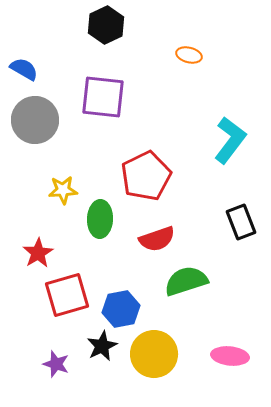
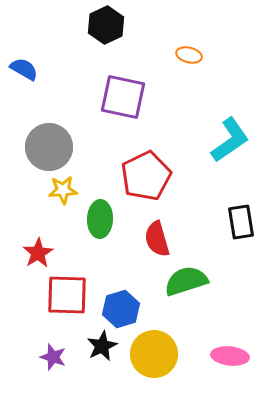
purple square: moved 20 px right; rotated 6 degrees clockwise
gray circle: moved 14 px right, 27 px down
cyan L-shape: rotated 18 degrees clockwise
black rectangle: rotated 12 degrees clockwise
red semicircle: rotated 93 degrees clockwise
red square: rotated 18 degrees clockwise
blue hexagon: rotated 6 degrees counterclockwise
purple star: moved 3 px left, 7 px up
